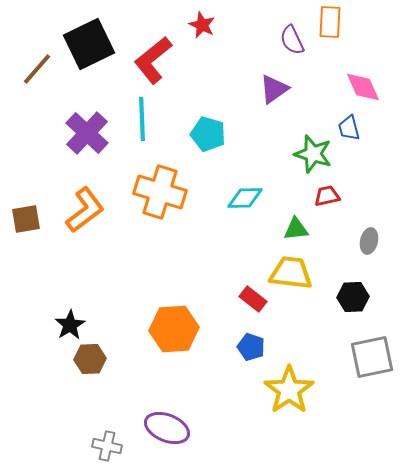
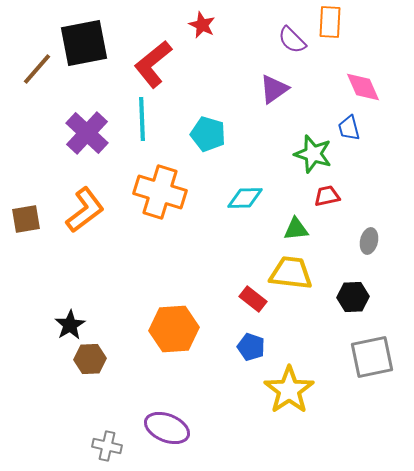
purple semicircle: rotated 20 degrees counterclockwise
black square: moved 5 px left, 1 px up; rotated 15 degrees clockwise
red L-shape: moved 4 px down
